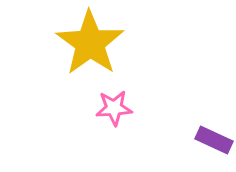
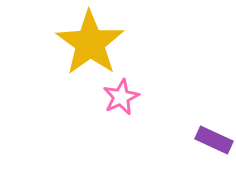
pink star: moved 7 px right, 11 px up; rotated 21 degrees counterclockwise
